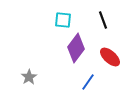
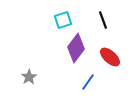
cyan square: rotated 24 degrees counterclockwise
